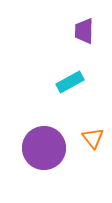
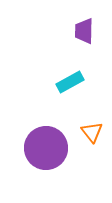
orange triangle: moved 1 px left, 6 px up
purple circle: moved 2 px right
